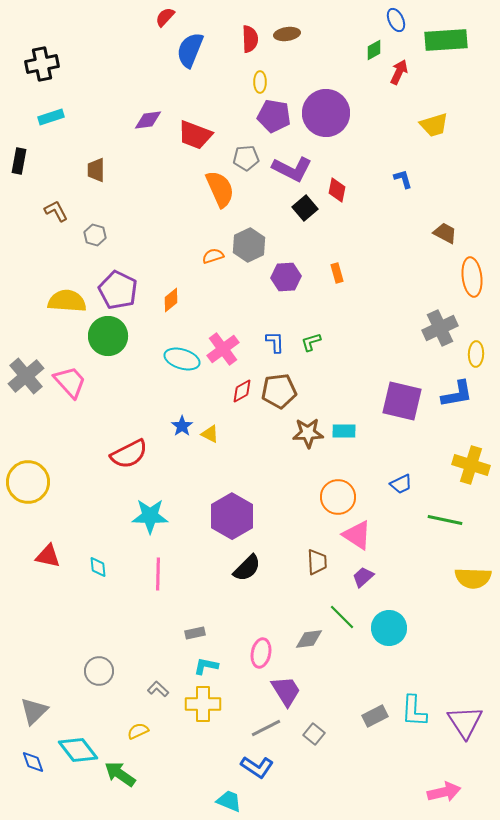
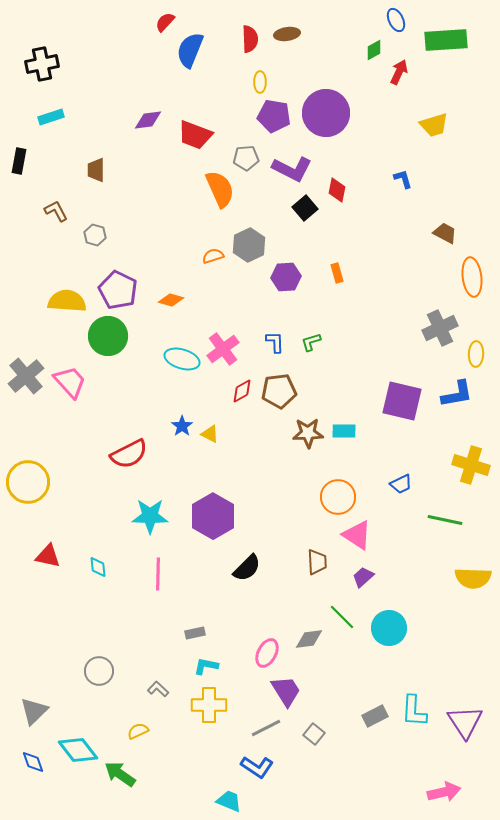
red semicircle at (165, 17): moved 5 px down
orange diamond at (171, 300): rotated 55 degrees clockwise
purple hexagon at (232, 516): moved 19 px left
pink ellipse at (261, 653): moved 6 px right; rotated 16 degrees clockwise
yellow cross at (203, 704): moved 6 px right, 1 px down
